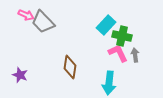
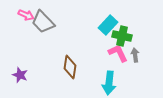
cyan rectangle: moved 2 px right
